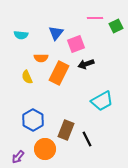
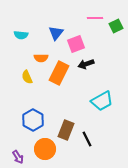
purple arrow: rotated 72 degrees counterclockwise
